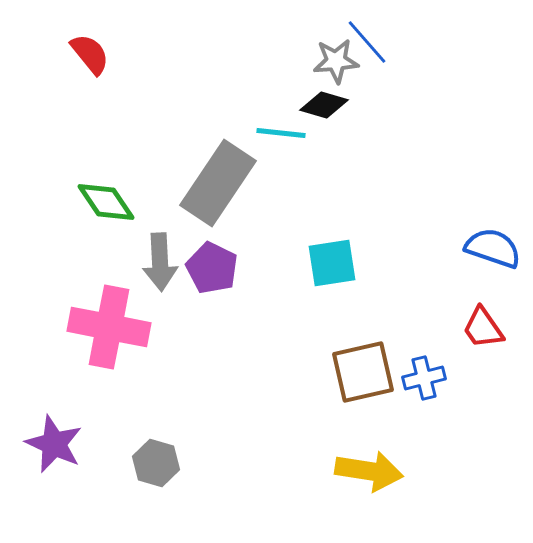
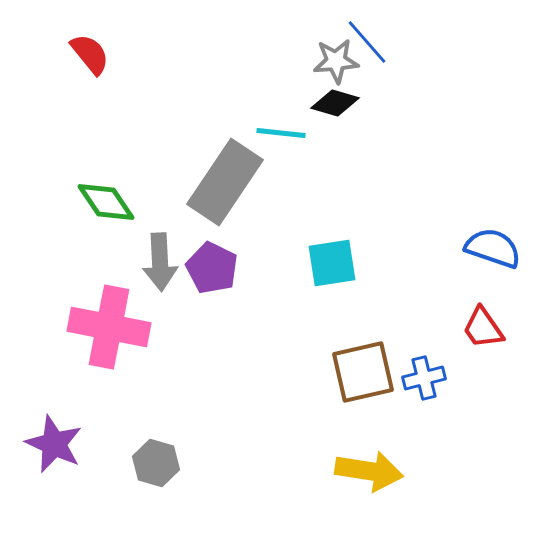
black diamond: moved 11 px right, 2 px up
gray rectangle: moved 7 px right, 1 px up
